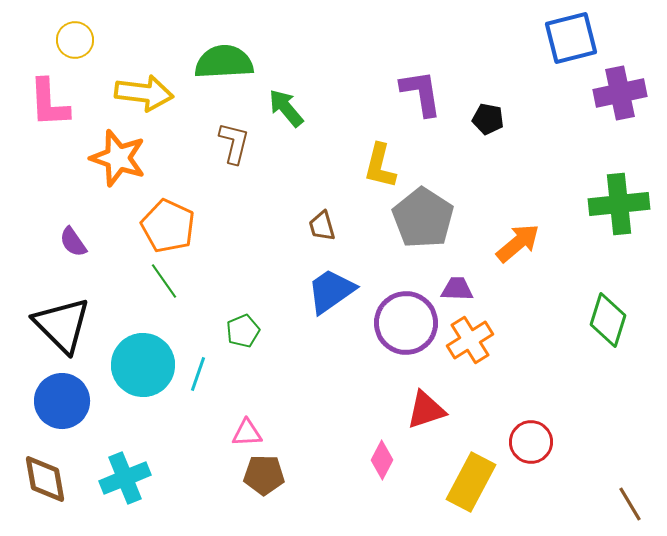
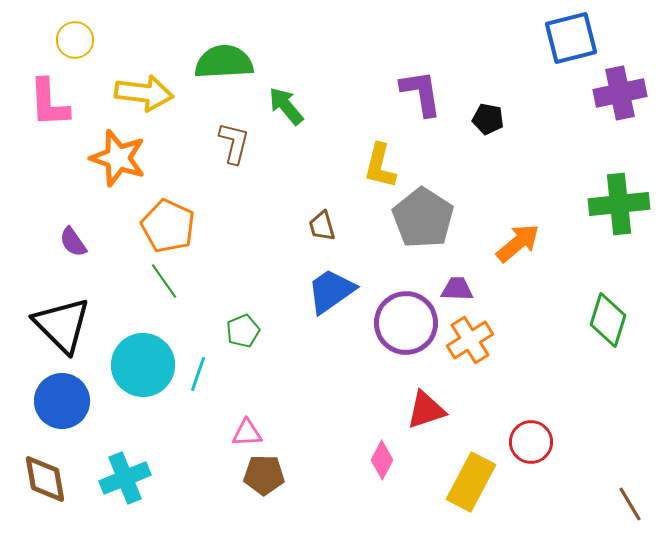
green arrow: moved 2 px up
